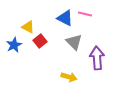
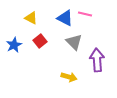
yellow triangle: moved 3 px right, 9 px up
purple arrow: moved 2 px down
